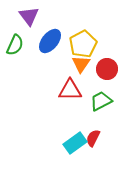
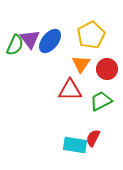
purple triangle: moved 1 px right, 23 px down
yellow pentagon: moved 8 px right, 9 px up
cyan rectangle: moved 2 px down; rotated 45 degrees clockwise
